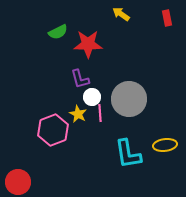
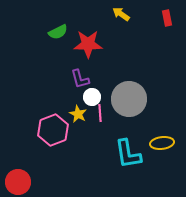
yellow ellipse: moved 3 px left, 2 px up
